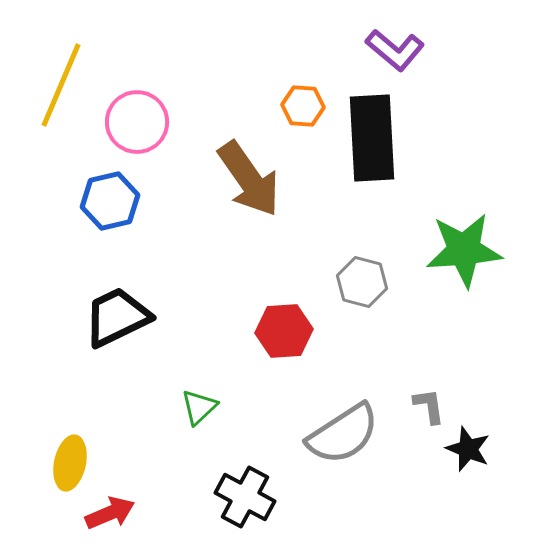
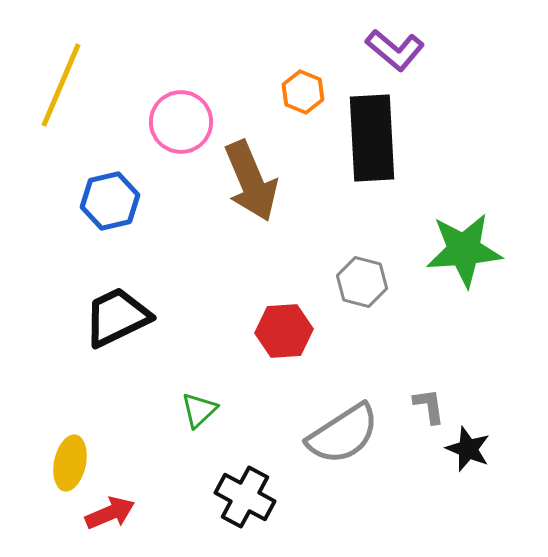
orange hexagon: moved 14 px up; rotated 18 degrees clockwise
pink circle: moved 44 px right
brown arrow: moved 2 px right, 2 px down; rotated 12 degrees clockwise
green triangle: moved 3 px down
